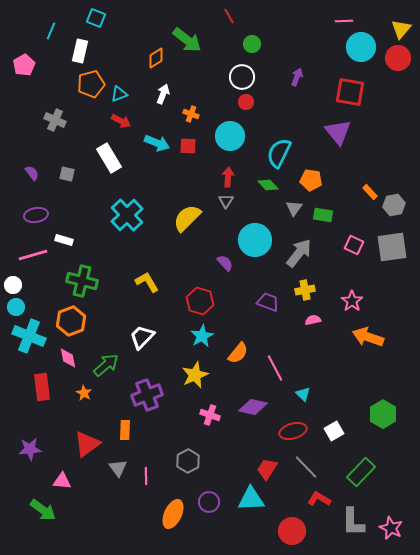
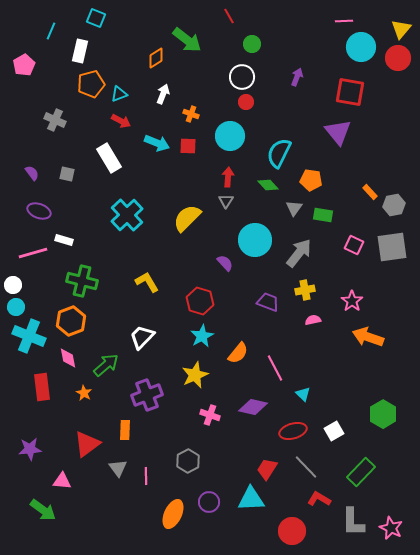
purple ellipse at (36, 215): moved 3 px right, 4 px up; rotated 30 degrees clockwise
pink line at (33, 255): moved 2 px up
